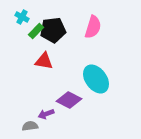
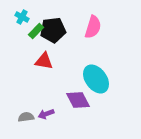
purple diamond: moved 9 px right; rotated 35 degrees clockwise
gray semicircle: moved 4 px left, 9 px up
